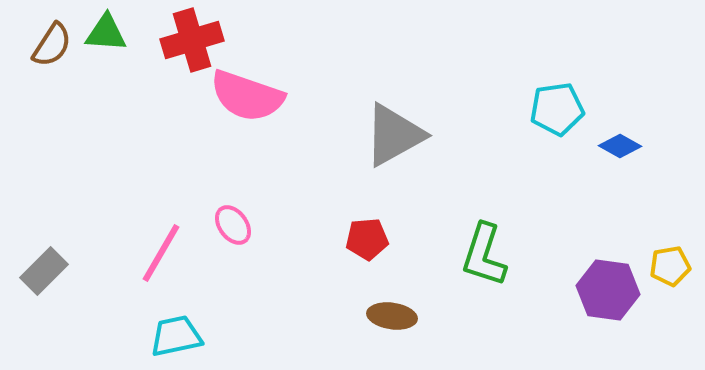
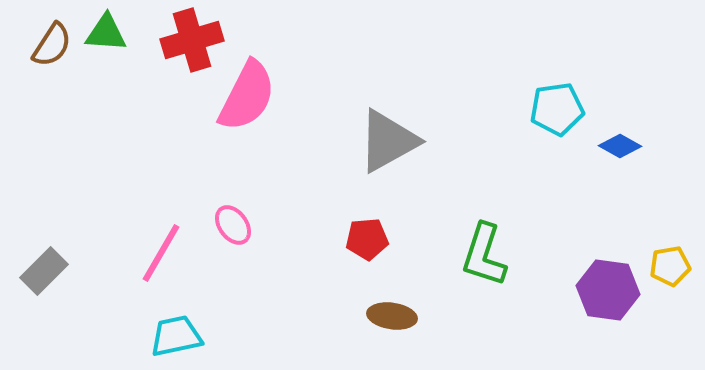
pink semicircle: rotated 82 degrees counterclockwise
gray triangle: moved 6 px left, 6 px down
